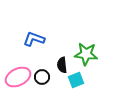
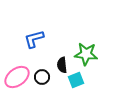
blue L-shape: rotated 35 degrees counterclockwise
pink ellipse: moved 1 px left; rotated 10 degrees counterclockwise
